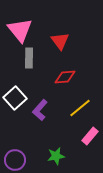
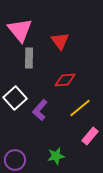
red diamond: moved 3 px down
